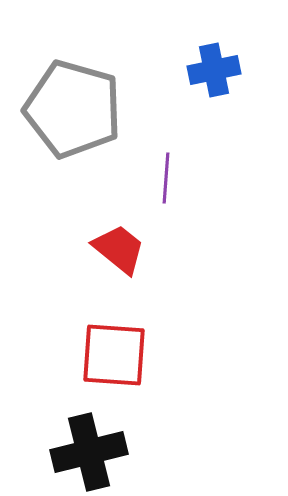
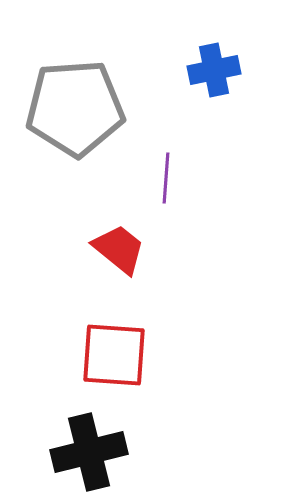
gray pentagon: moved 2 px right, 1 px up; rotated 20 degrees counterclockwise
